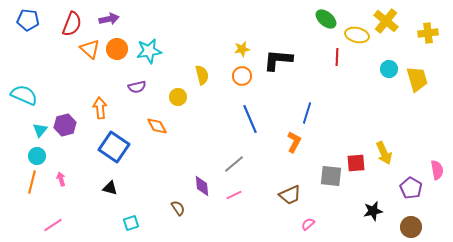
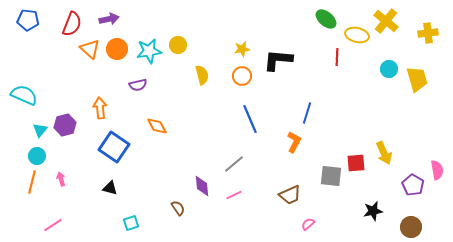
purple semicircle at (137, 87): moved 1 px right, 2 px up
yellow circle at (178, 97): moved 52 px up
purple pentagon at (411, 188): moved 2 px right, 3 px up
